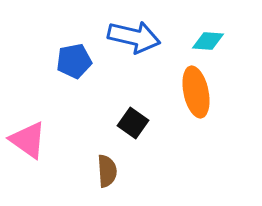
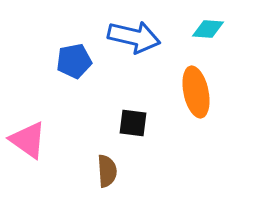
cyan diamond: moved 12 px up
black square: rotated 28 degrees counterclockwise
